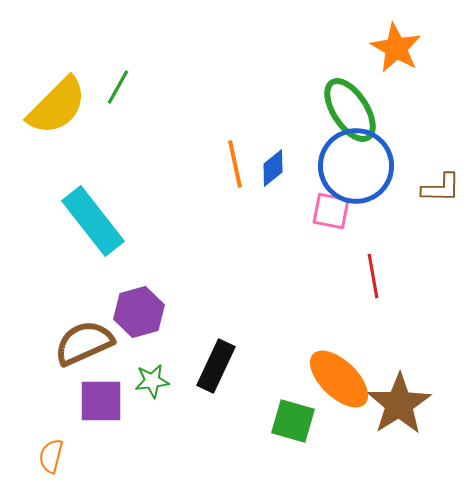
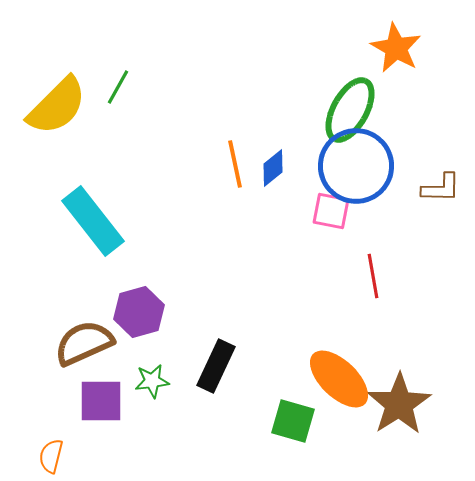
green ellipse: rotated 62 degrees clockwise
